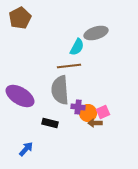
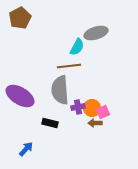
purple cross: rotated 16 degrees counterclockwise
orange circle: moved 4 px right, 5 px up
